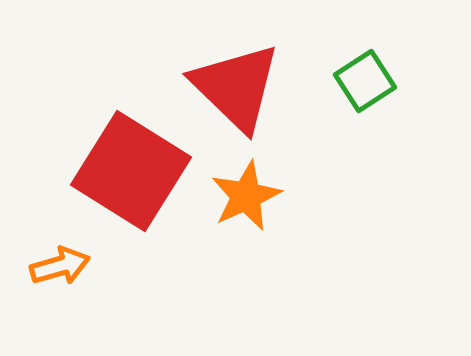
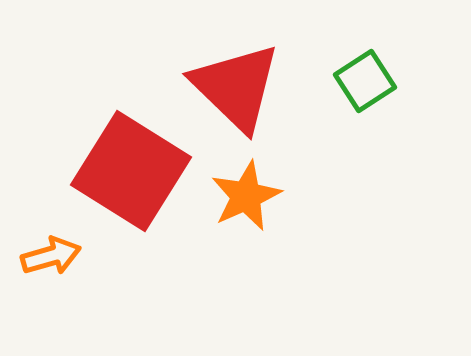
orange arrow: moved 9 px left, 10 px up
